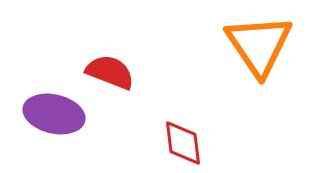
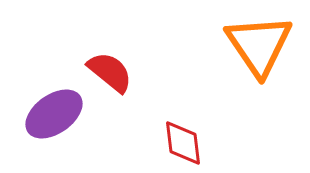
red semicircle: rotated 18 degrees clockwise
purple ellipse: rotated 48 degrees counterclockwise
